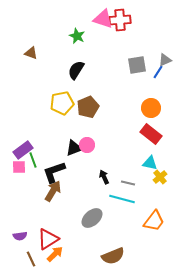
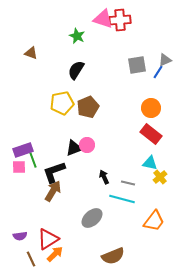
purple rectangle: rotated 18 degrees clockwise
